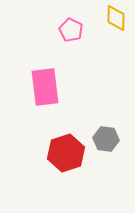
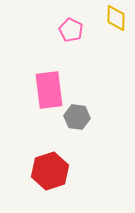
pink rectangle: moved 4 px right, 3 px down
gray hexagon: moved 29 px left, 22 px up
red hexagon: moved 16 px left, 18 px down
